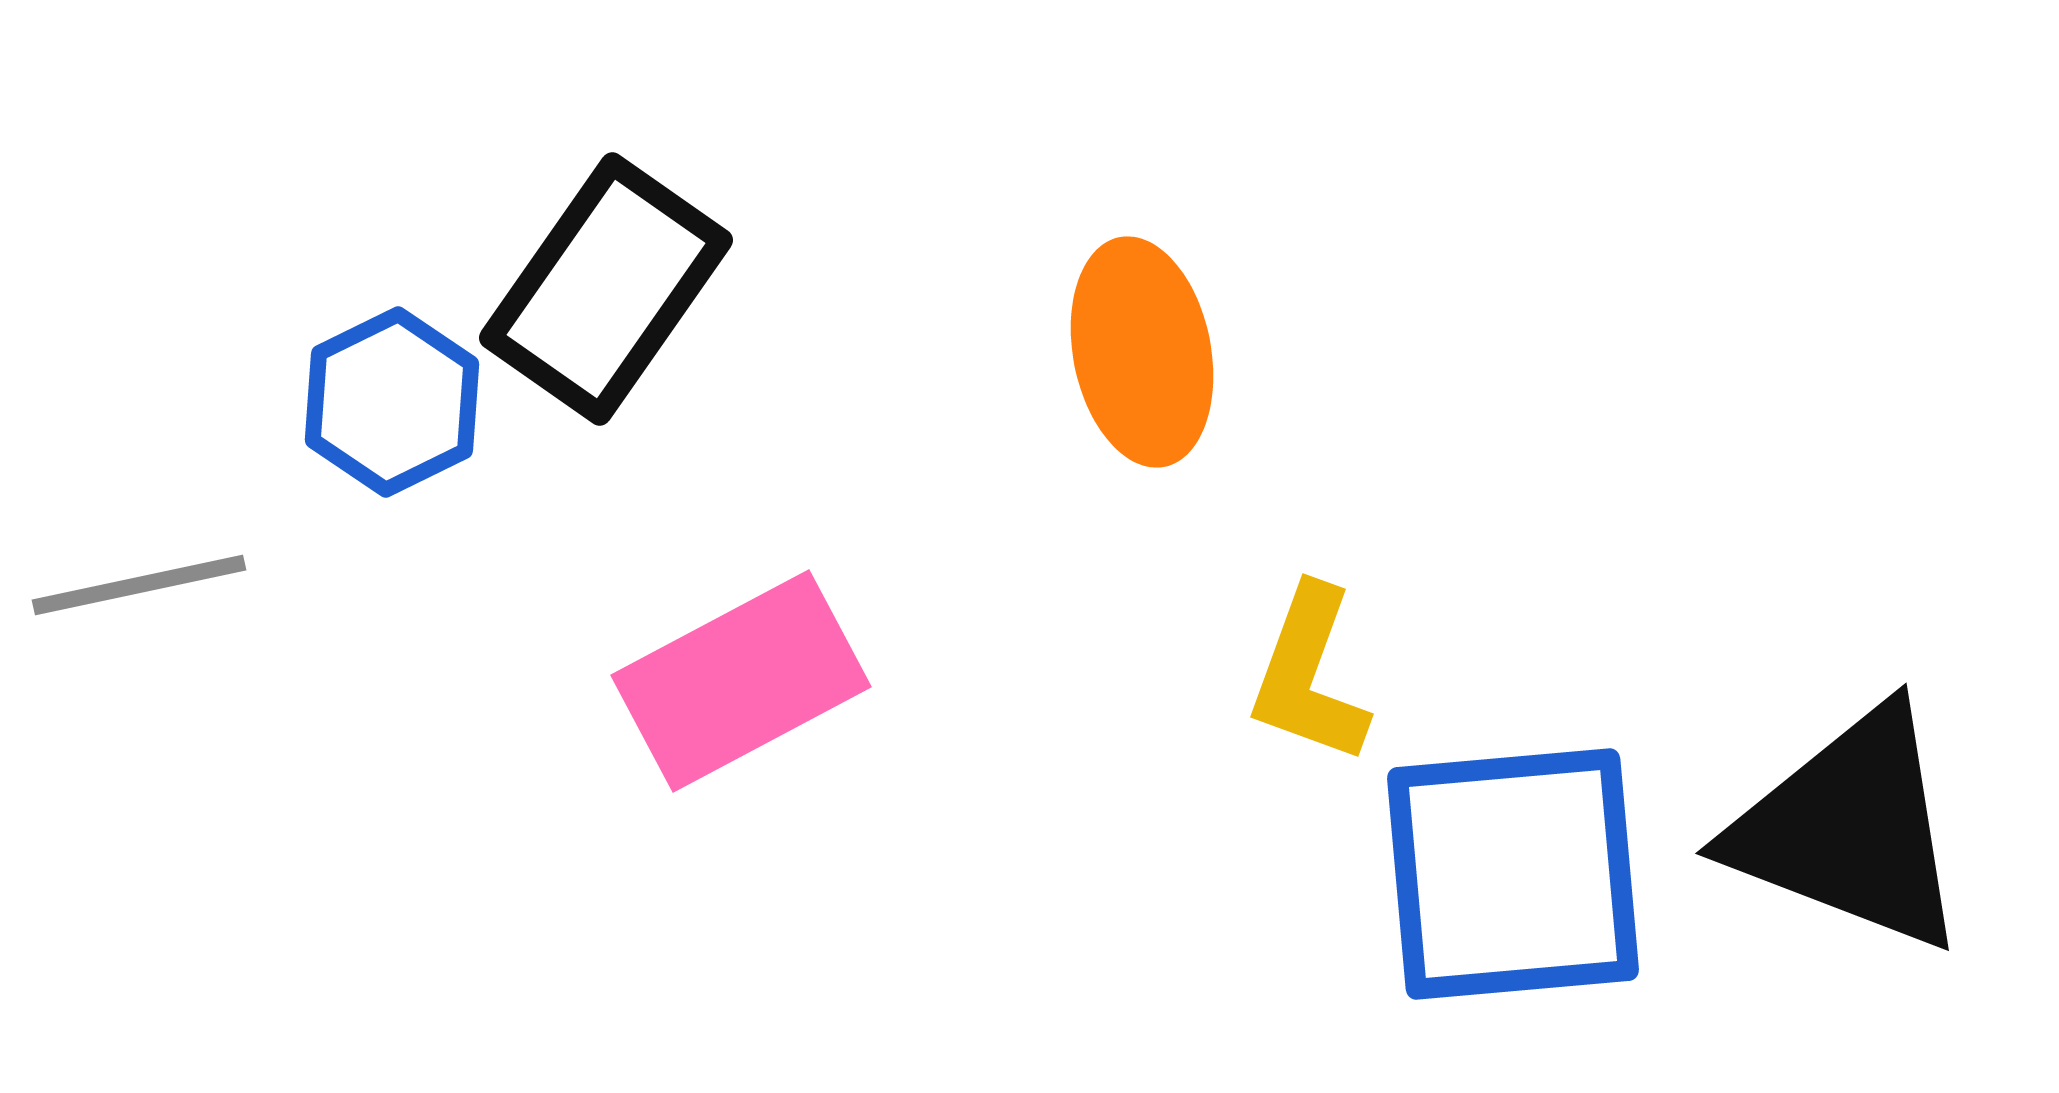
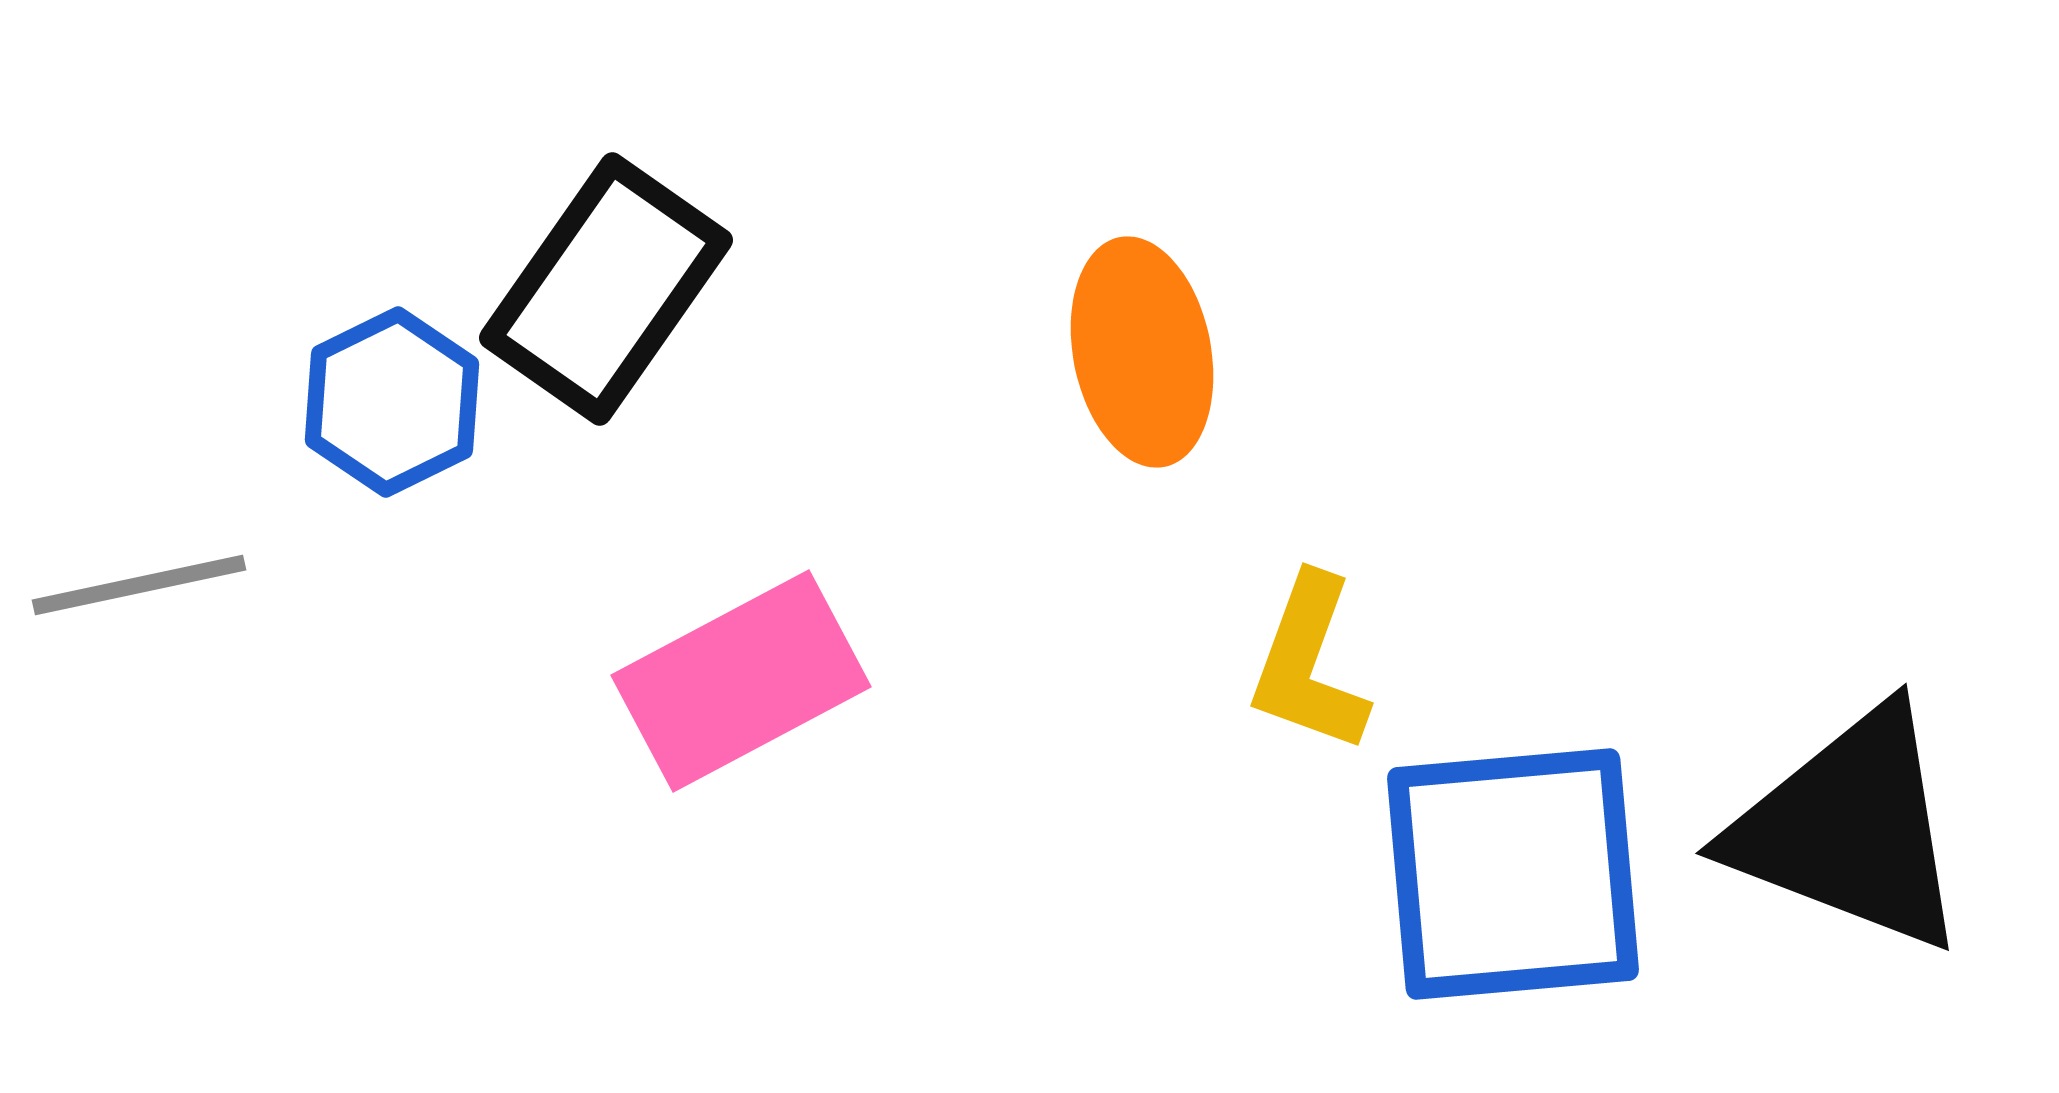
yellow L-shape: moved 11 px up
